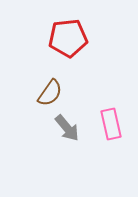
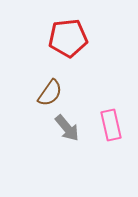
pink rectangle: moved 1 px down
